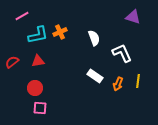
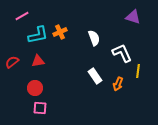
white rectangle: rotated 21 degrees clockwise
yellow line: moved 10 px up
